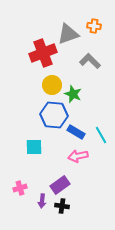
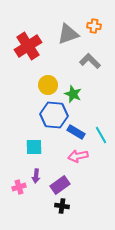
red cross: moved 15 px left, 7 px up; rotated 12 degrees counterclockwise
yellow circle: moved 4 px left
pink cross: moved 1 px left, 1 px up
purple arrow: moved 6 px left, 25 px up
